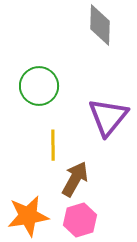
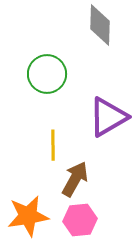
green circle: moved 8 px right, 12 px up
purple triangle: rotated 21 degrees clockwise
pink hexagon: rotated 12 degrees clockwise
